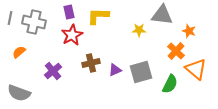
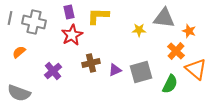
gray triangle: moved 2 px right, 3 px down
